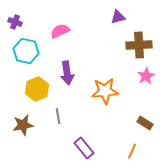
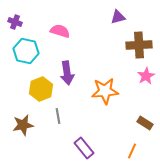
pink semicircle: rotated 42 degrees clockwise
yellow hexagon: moved 4 px right
